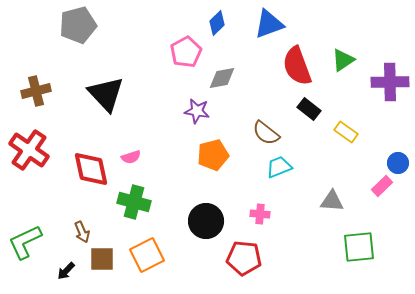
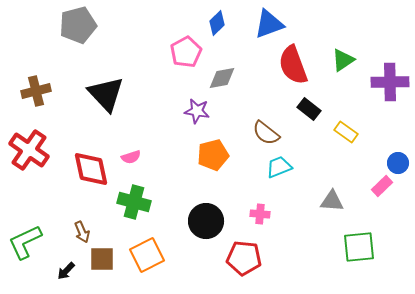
red semicircle: moved 4 px left, 1 px up
